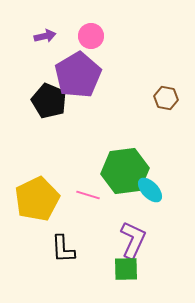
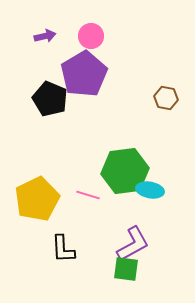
purple pentagon: moved 6 px right, 1 px up
black pentagon: moved 1 px right, 2 px up
cyan ellipse: rotated 36 degrees counterclockwise
purple L-shape: moved 4 px down; rotated 36 degrees clockwise
green square: rotated 8 degrees clockwise
